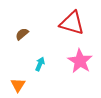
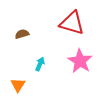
brown semicircle: rotated 24 degrees clockwise
